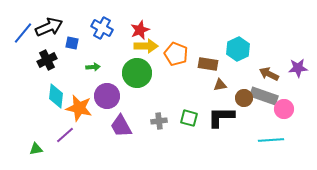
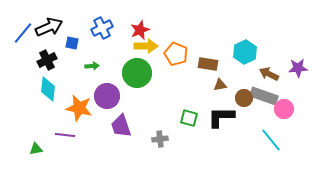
blue cross: rotated 35 degrees clockwise
cyan hexagon: moved 7 px right, 3 px down
green arrow: moved 1 px left, 1 px up
cyan diamond: moved 8 px left, 7 px up
gray cross: moved 1 px right, 18 px down
purple trapezoid: rotated 10 degrees clockwise
purple line: rotated 48 degrees clockwise
cyan line: rotated 55 degrees clockwise
